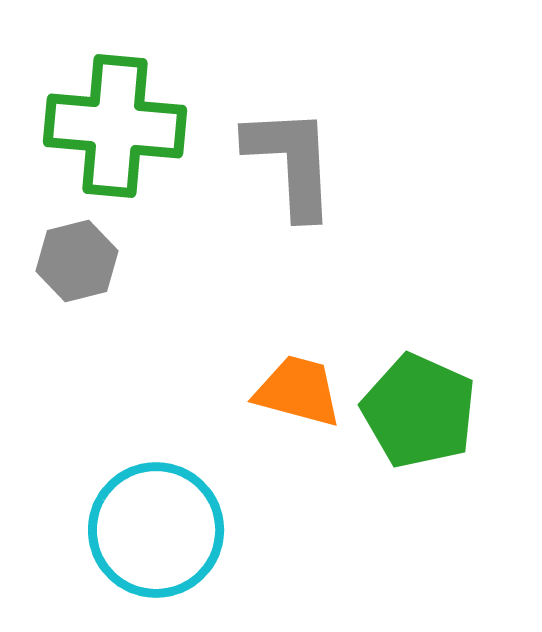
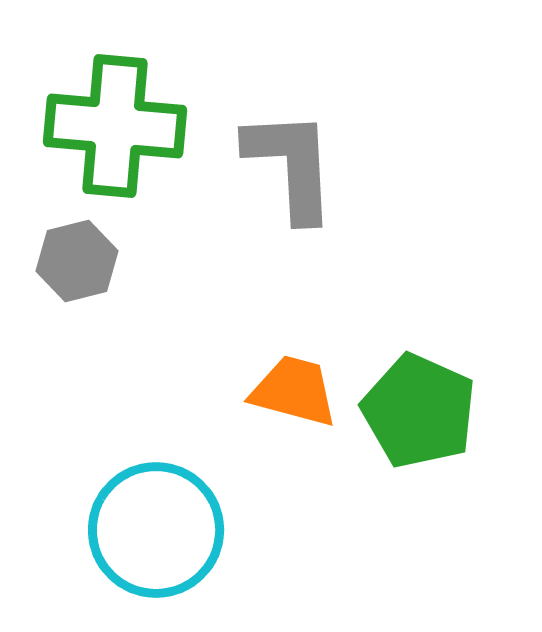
gray L-shape: moved 3 px down
orange trapezoid: moved 4 px left
